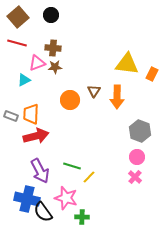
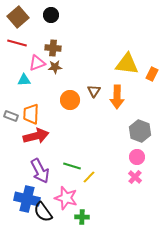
cyan triangle: rotated 24 degrees clockwise
